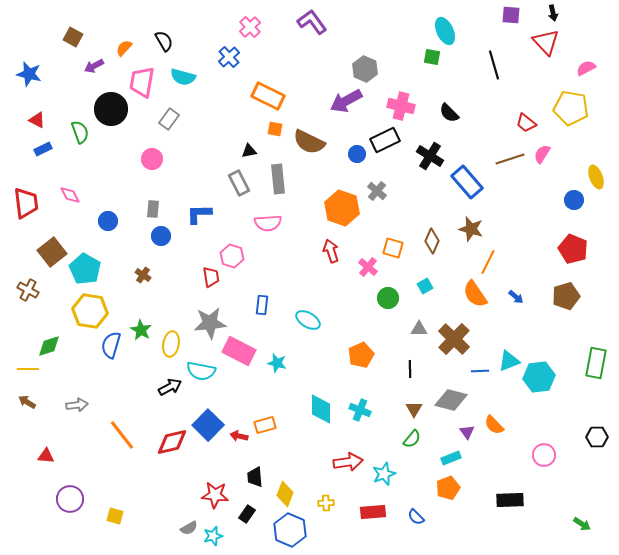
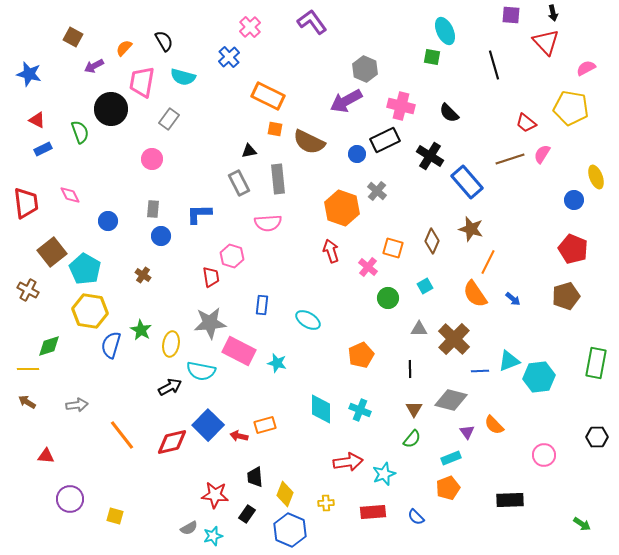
blue arrow at (516, 297): moved 3 px left, 2 px down
